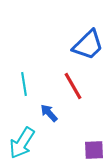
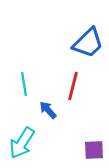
blue trapezoid: moved 2 px up
red line: rotated 44 degrees clockwise
blue arrow: moved 1 px left, 3 px up
